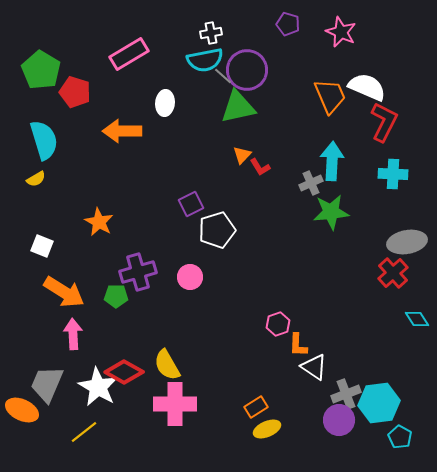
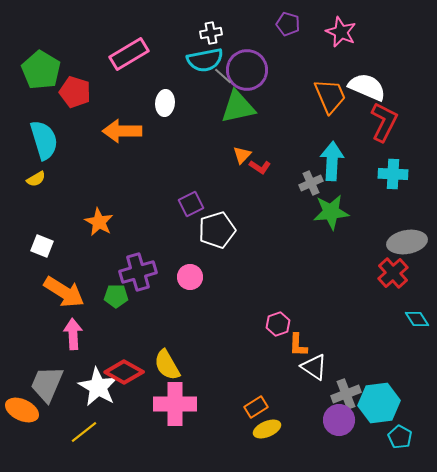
red L-shape at (260, 167): rotated 25 degrees counterclockwise
